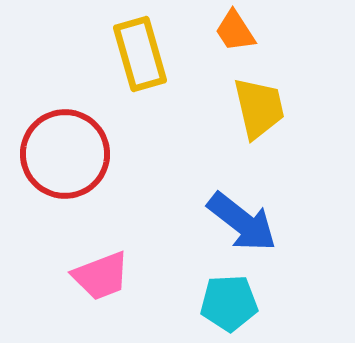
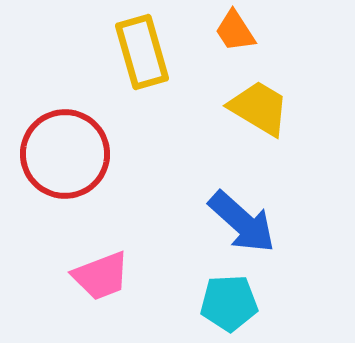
yellow rectangle: moved 2 px right, 2 px up
yellow trapezoid: rotated 46 degrees counterclockwise
blue arrow: rotated 4 degrees clockwise
